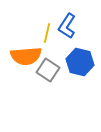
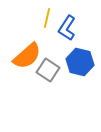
blue L-shape: moved 2 px down
yellow line: moved 15 px up
orange semicircle: moved 1 px right; rotated 36 degrees counterclockwise
